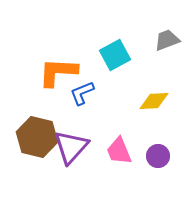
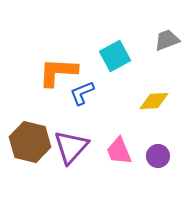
cyan square: moved 1 px down
brown hexagon: moved 7 px left, 5 px down
